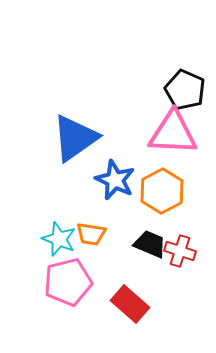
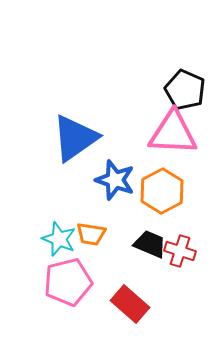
blue star: rotated 6 degrees counterclockwise
